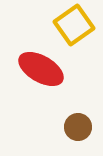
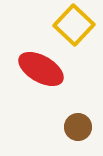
yellow square: rotated 12 degrees counterclockwise
